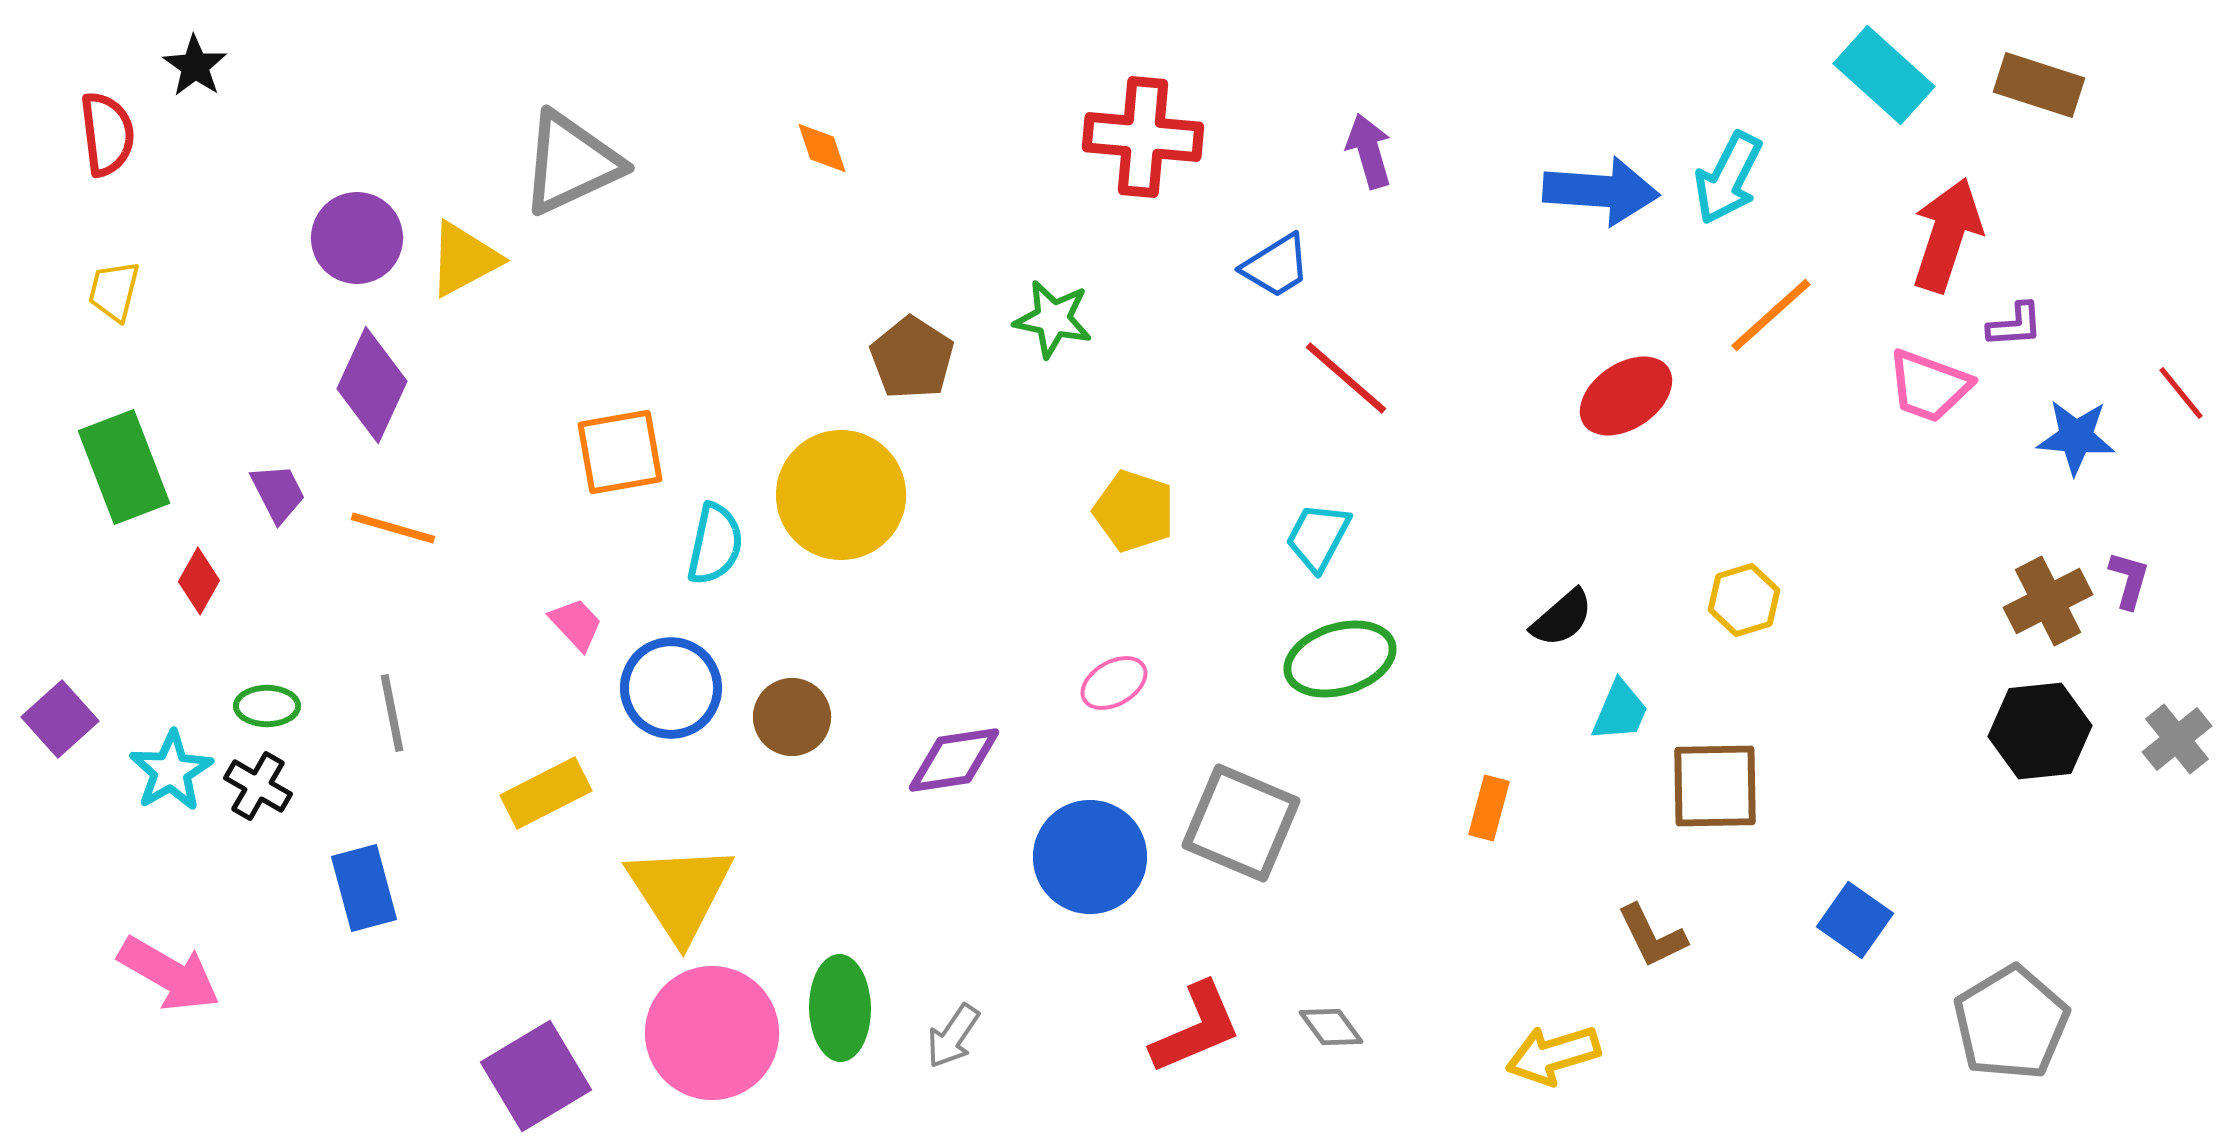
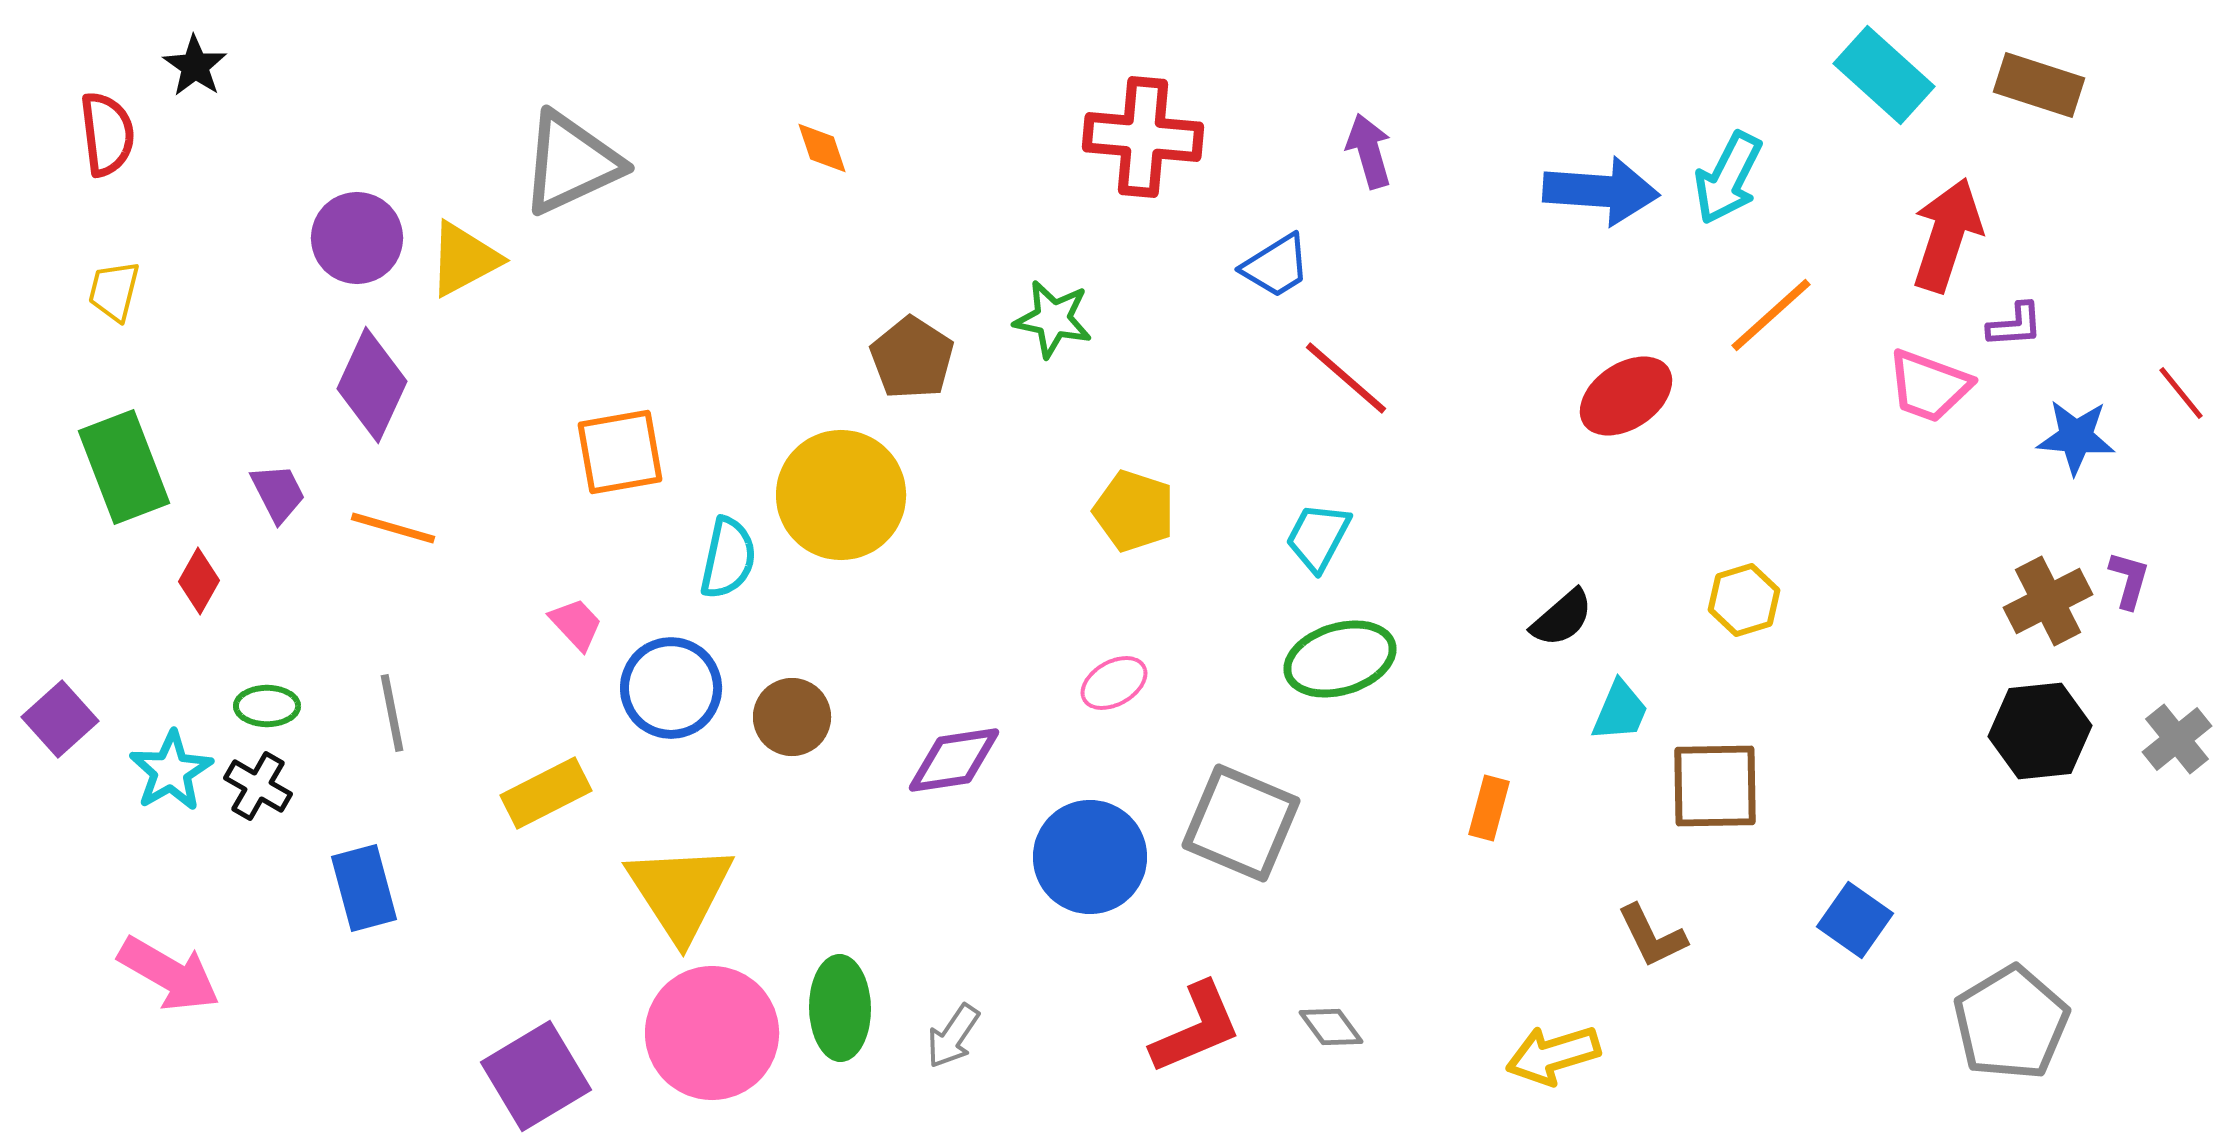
cyan semicircle at (715, 544): moved 13 px right, 14 px down
